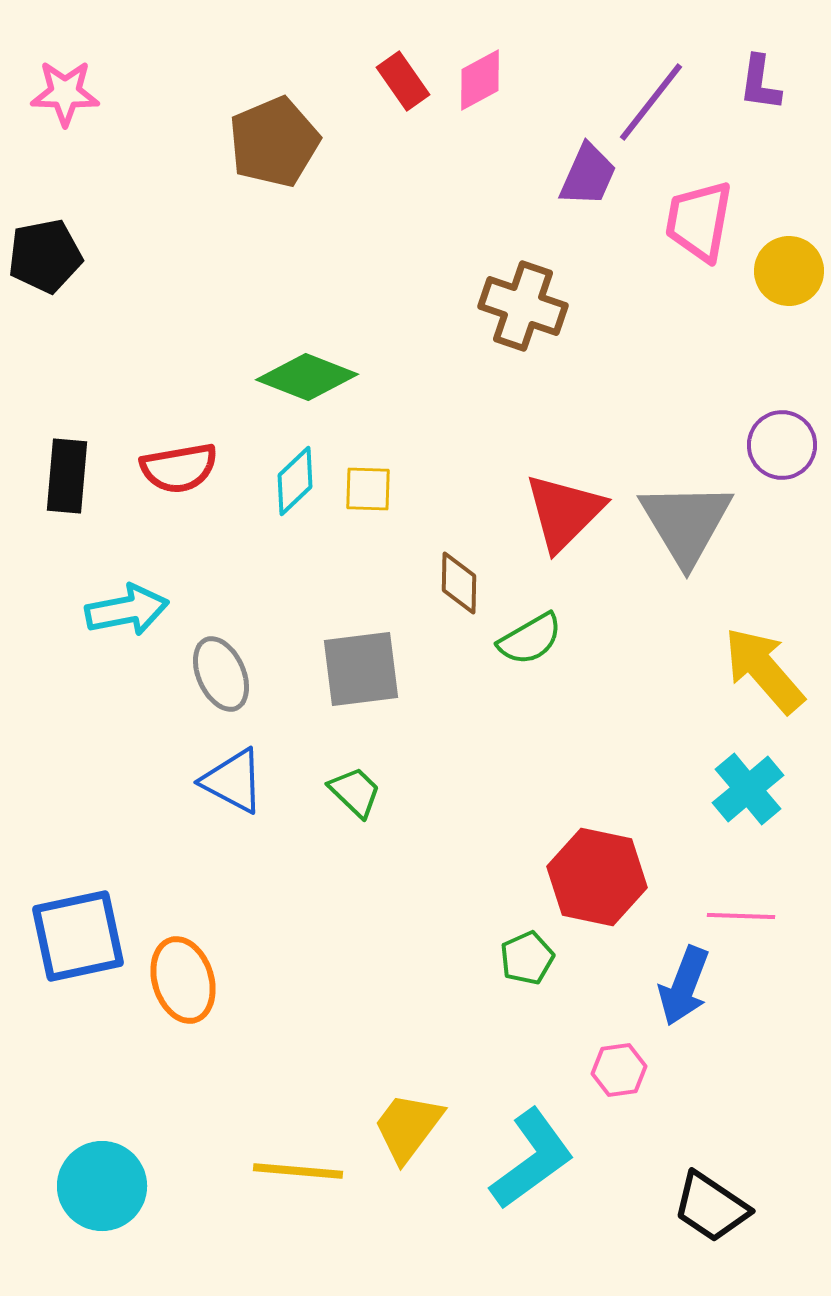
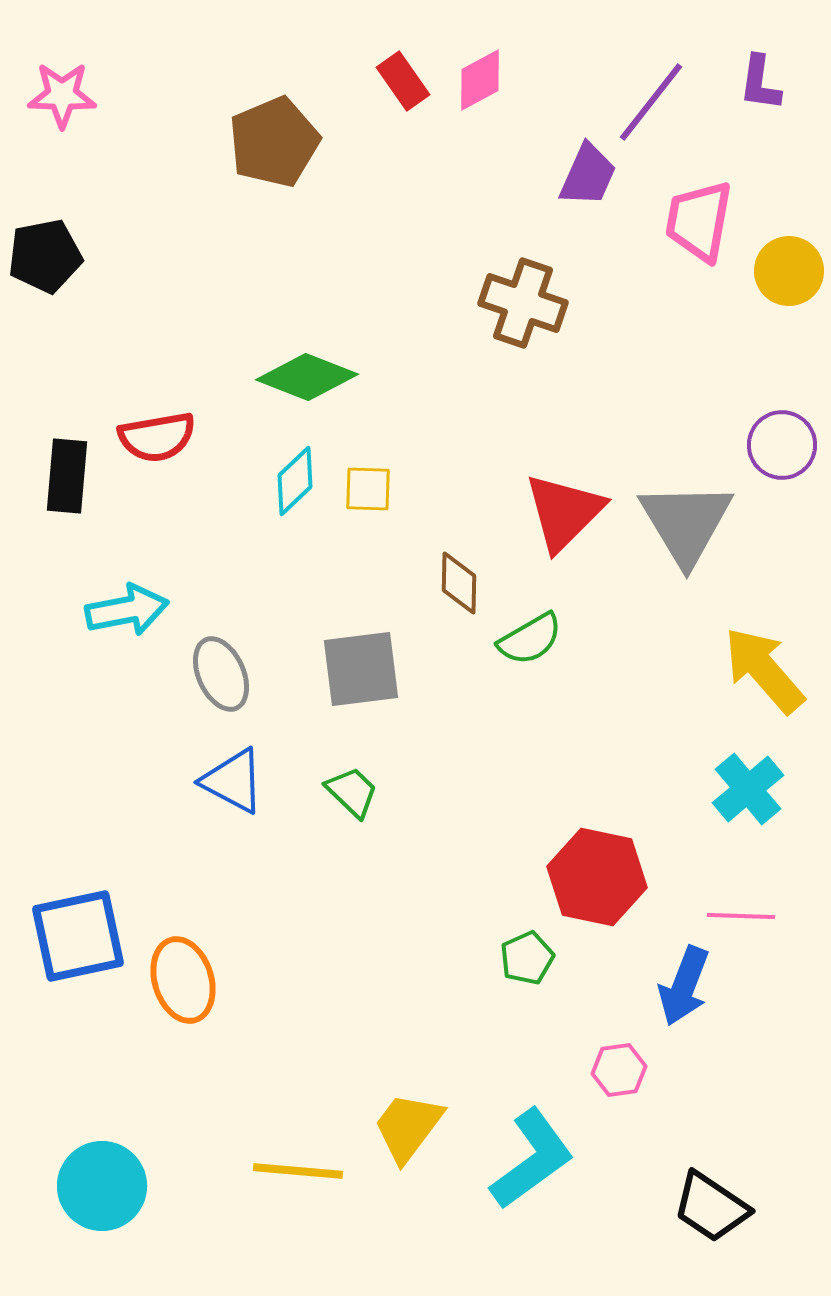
pink star: moved 3 px left, 2 px down
brown cross: moved 3 px up
red semicircle: moved 22 px left, 31 px up
green trapezoid: moved 3 px left
